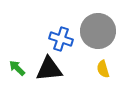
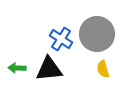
gray circle: moved 1 px left, 3 px down
blue cross: rotated 15 degrees clockwise
green arrow: rotated 42 degrees counterclockwise
